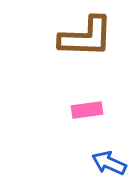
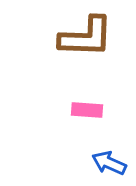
pink rectangle: rotated 12 degrees clockwise
